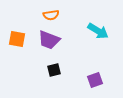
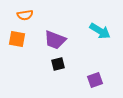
orange semicircle: moved 26 px left
cyan arrow: moved 2 px right
purple trapezoid: moved 6 px right
black square: moved 4 px right, 6 px up
